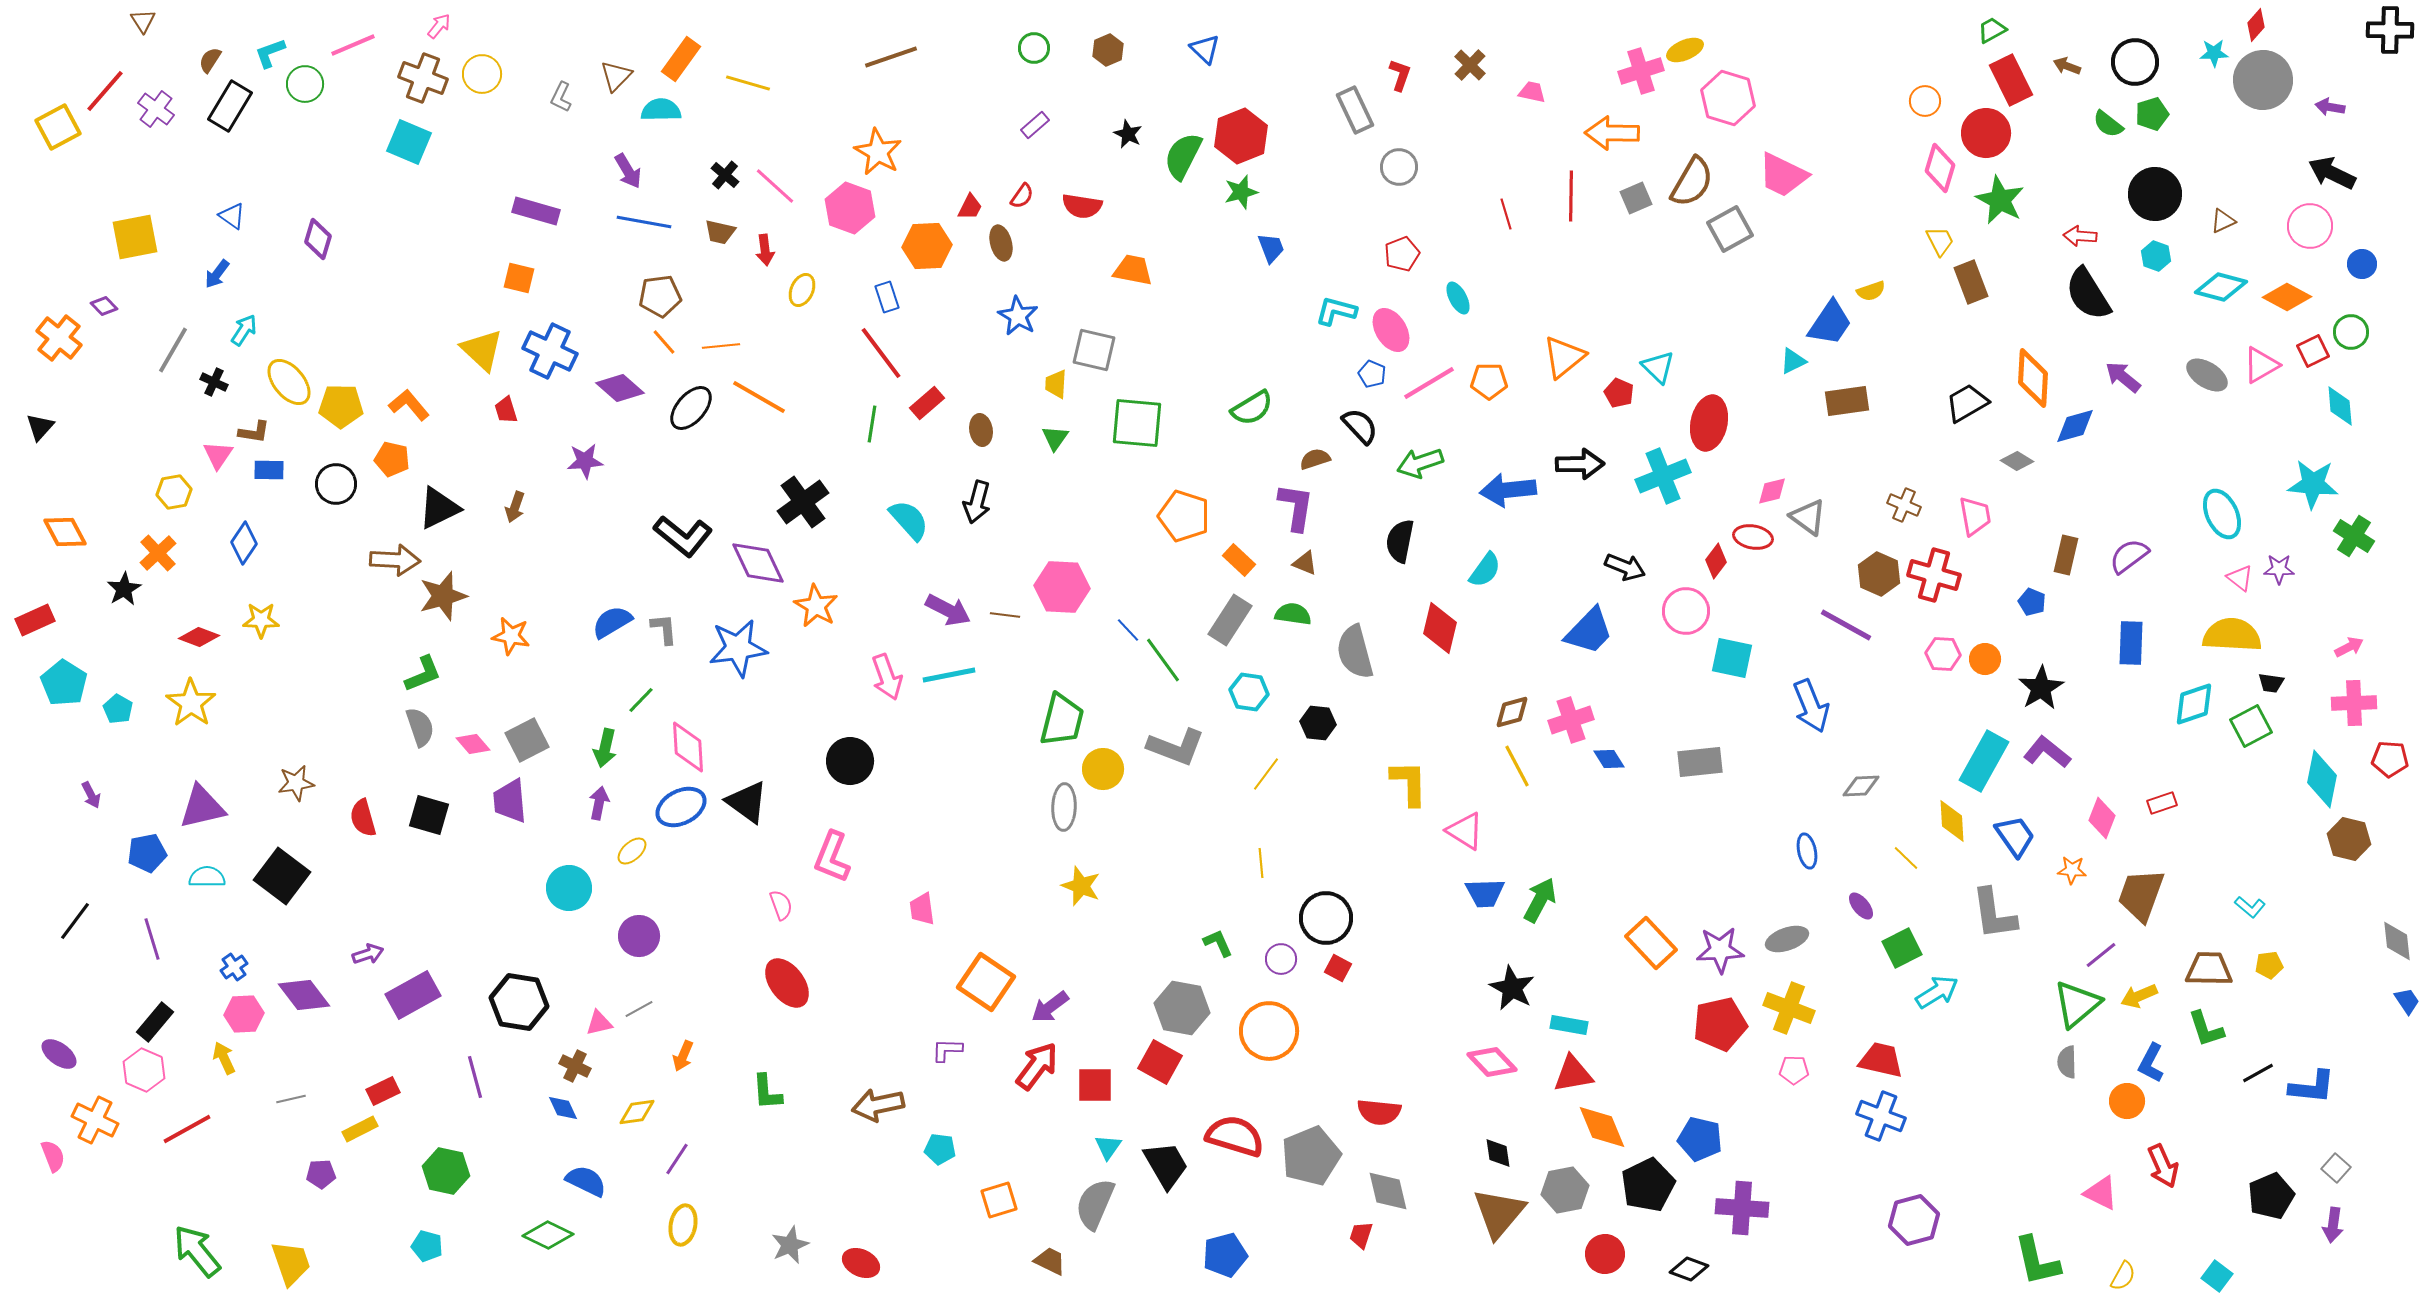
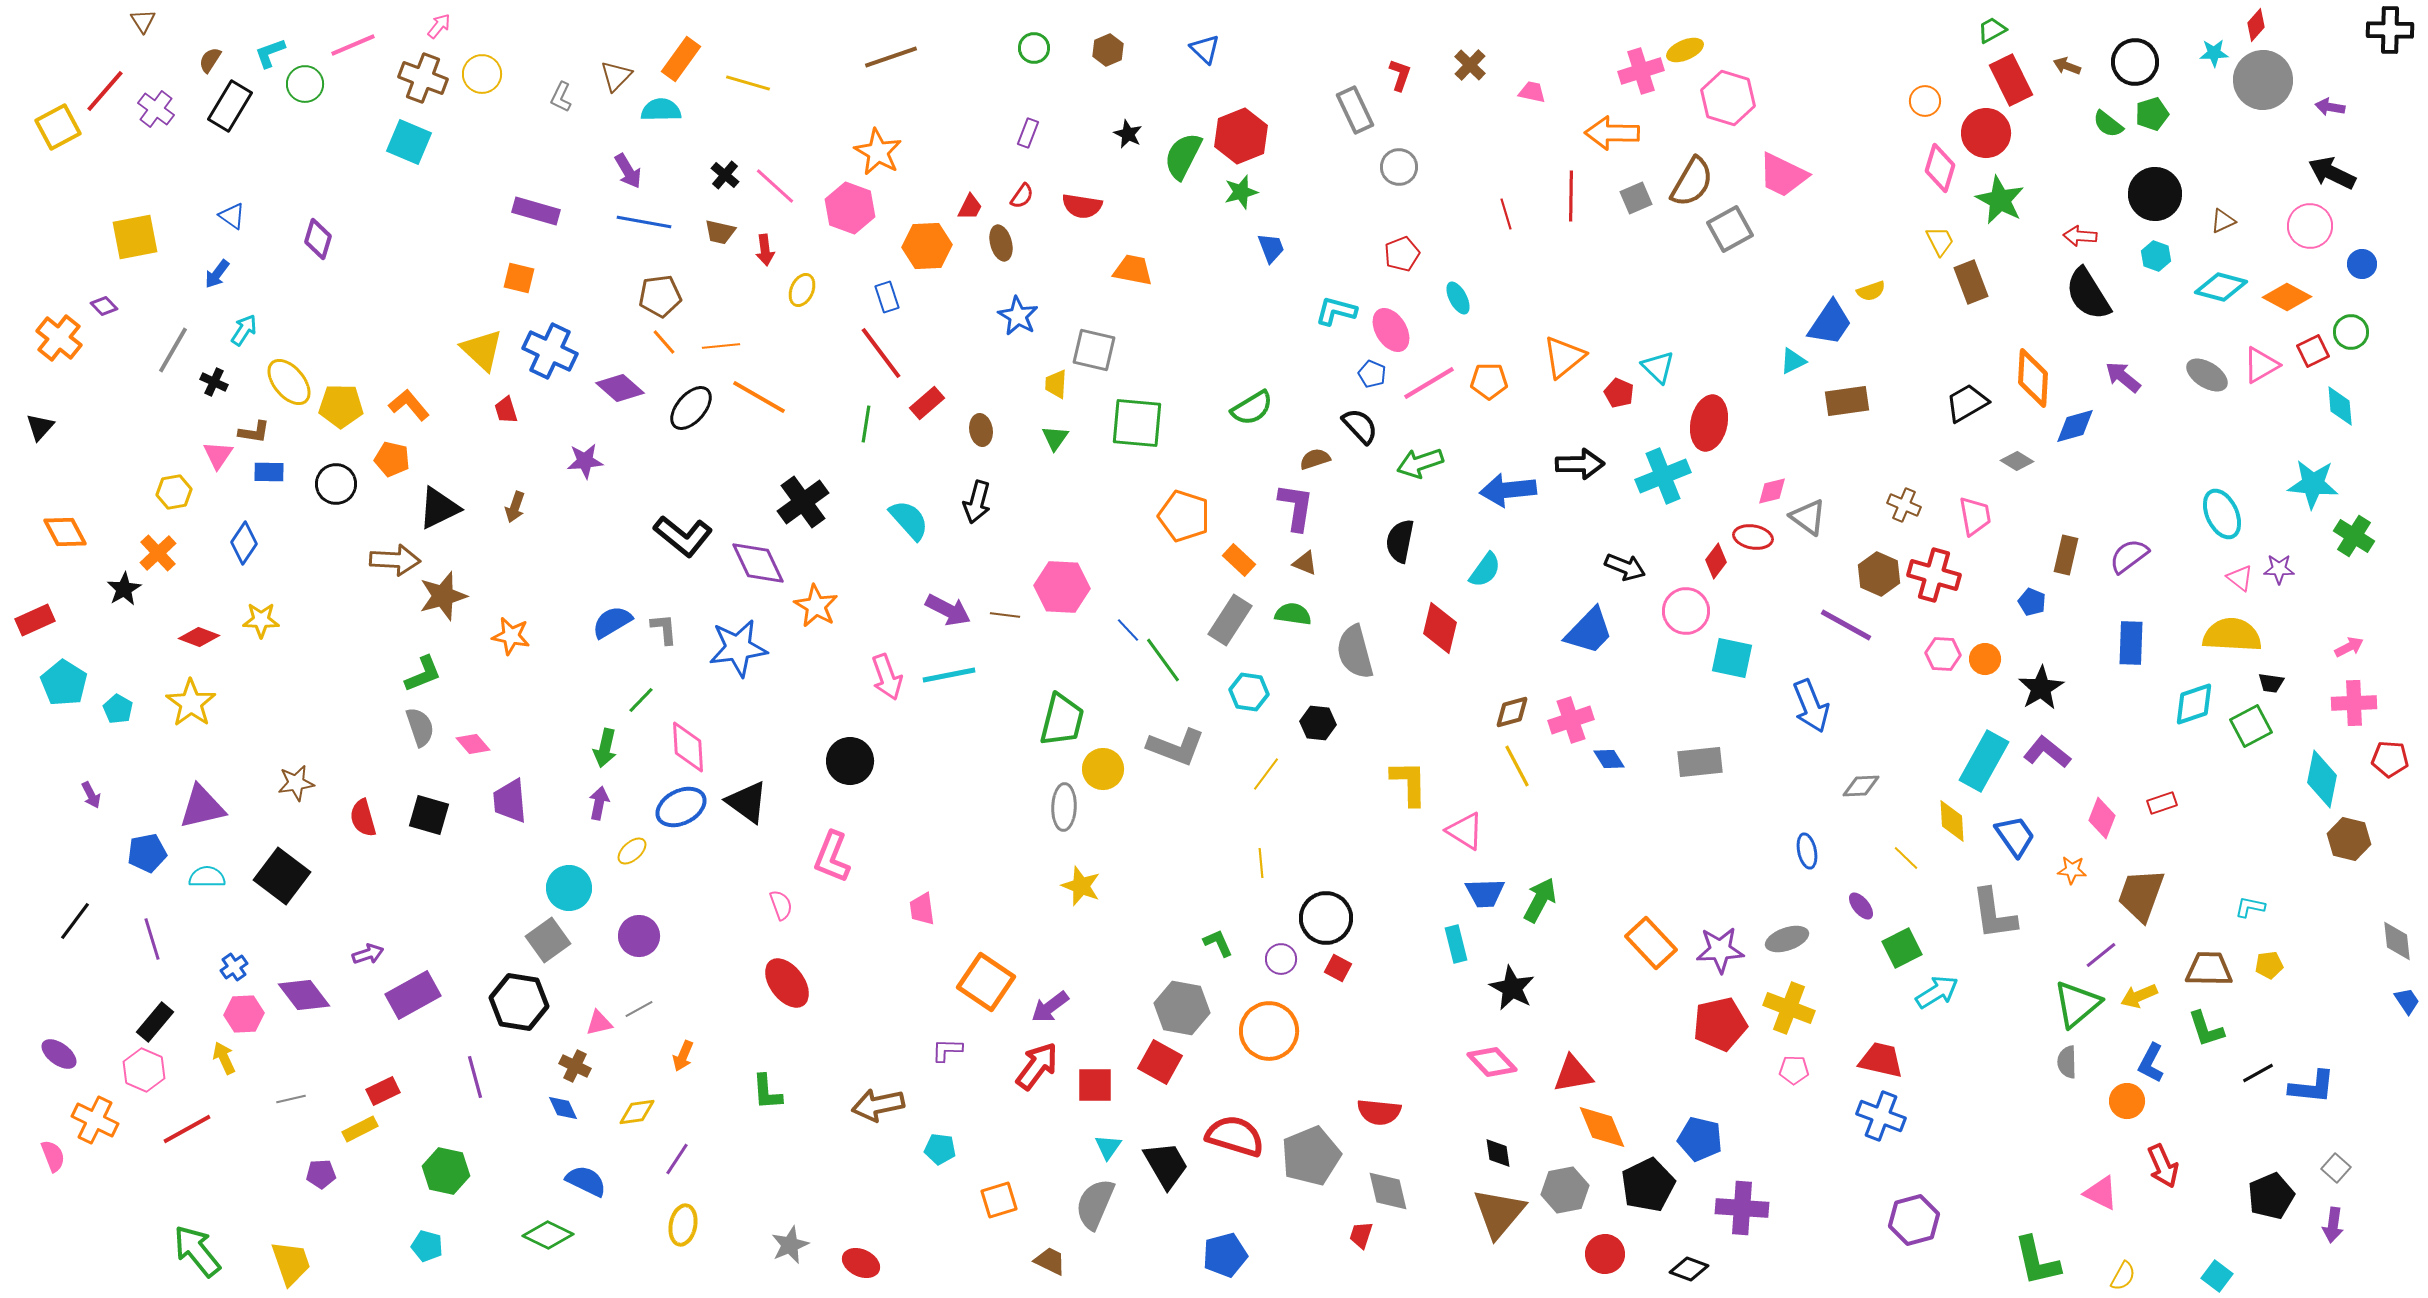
purple rectangle at (1035, 125): moved 7 px left, 8 px down; rotated 28 degrees counterclockwise
green line at (872, 424): moved 6 px left
blue rectangle at (269, 470): moved 2 px down
gray square at (527, 740): moved 21 px right, 200 px down; rotated 9 degrees counterclockwise
cyan L-shape at (2250, 907): rotated 152 degrees clockwise
cyan rectangle at (1569, 1025): moved 113 px left, 81 px up; rotated 66 degrees clockwise
